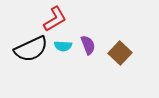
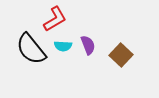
black semicircle: rotated 76 degrees clockwise
brown square: moved 1 px right, 2 px down
